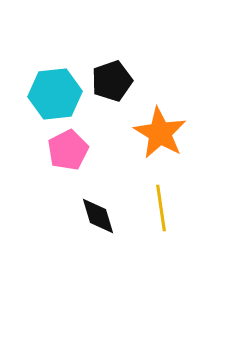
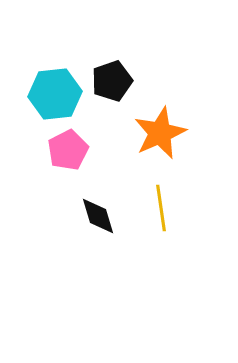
orange star: rotated 18 degrees clockwise
